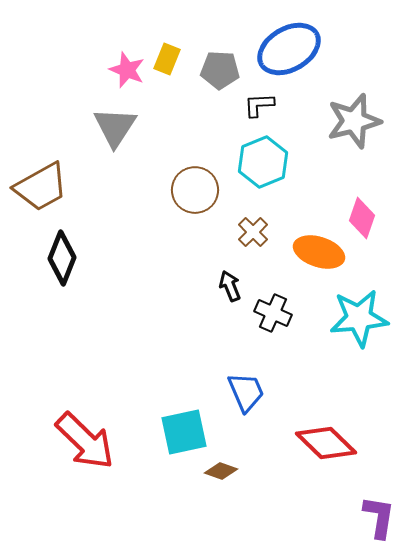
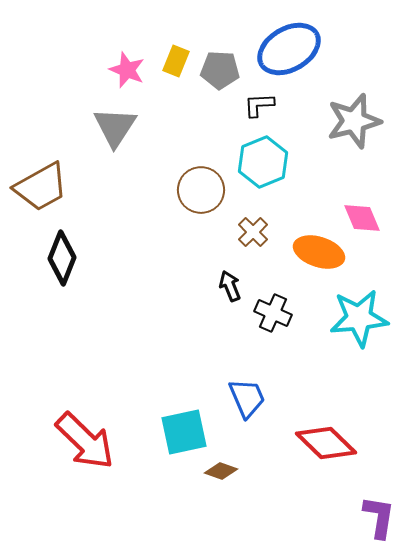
yellow rectangle: moved 9 px right, 2 px down
brown circle: moved 6 px right
pink diamond: rotated 42 degrees counterclockwise
blue trapezoid: moved 1 px right, 6 px down
